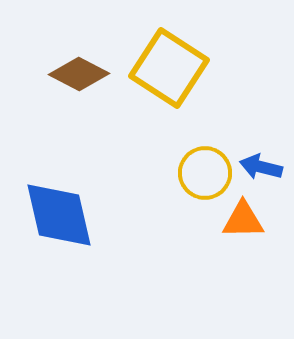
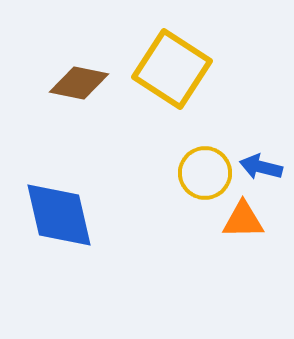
yellow square: moved 3 px right, 1 px down
brown diamond: moved 9 px down; rotated 16 degrees counterclockwise
